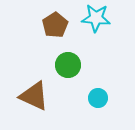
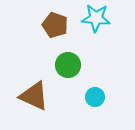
brown pentagon: rotated 20 degrees counterclockwise
cyan circle: moved 3 px left, 1 px up
